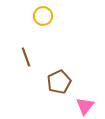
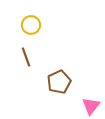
yellow circle: moved 12 px left, 9 px down
pink triangle: moved 6 px right
